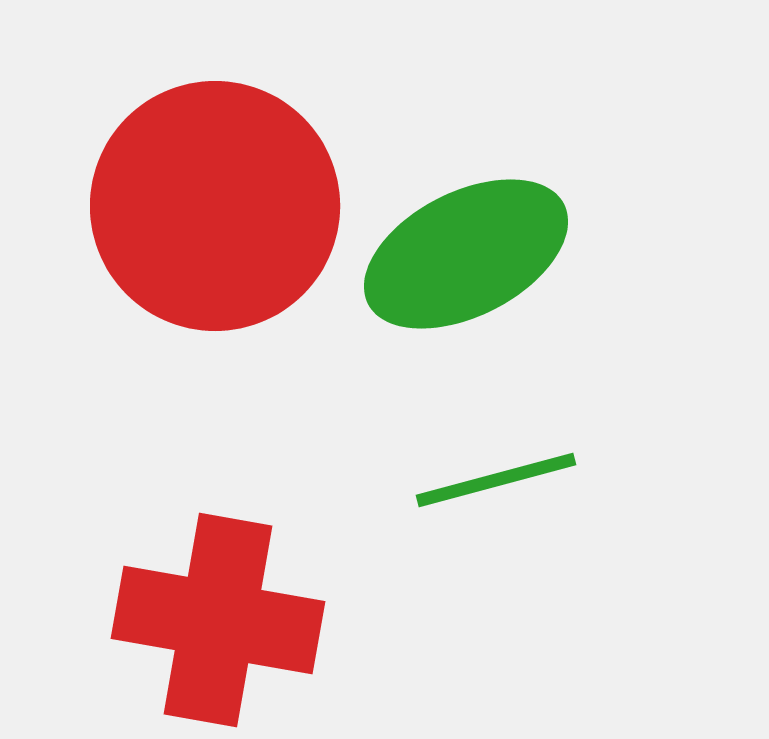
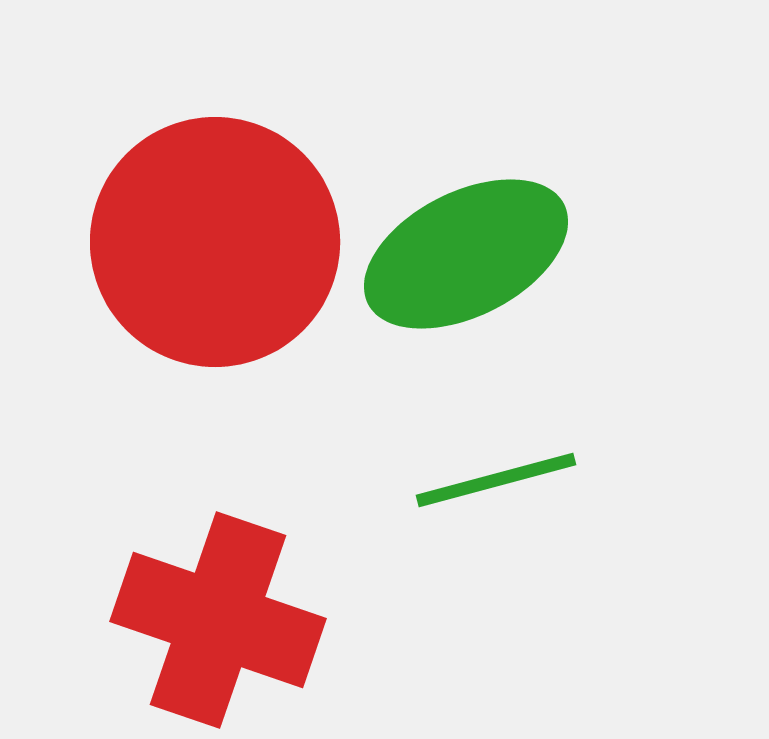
red circle: moved 36 px down
red cross: rotated 9 degrees clockwise
